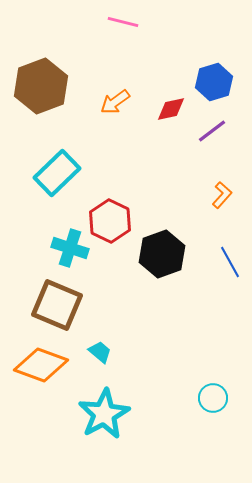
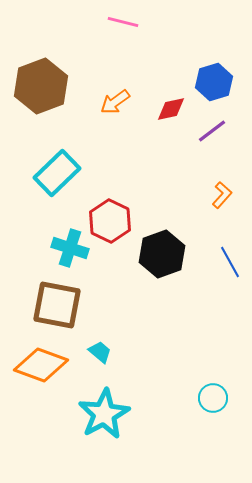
brown square: rotated 12 degrees counterclockwise
